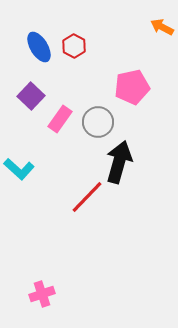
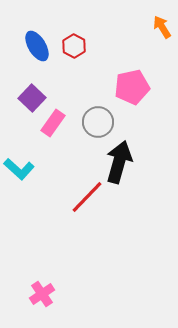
orange arrow: rotated 30 degrees clockwise
blue ellipse: moved 2 px left, 1 px up
purple square: moved 1 px right, 2 px down
pink rectangle: moved 7 px left, 4 px down
pink cross: rotated 15 degrees counterclockwise
